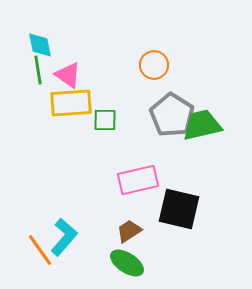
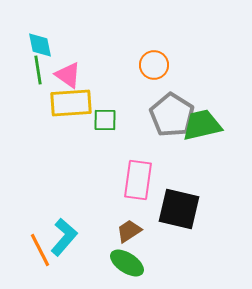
pink rectangle: rotated 69 degrees counterclockwise
orange line: rotated 8 degrees clockwise
